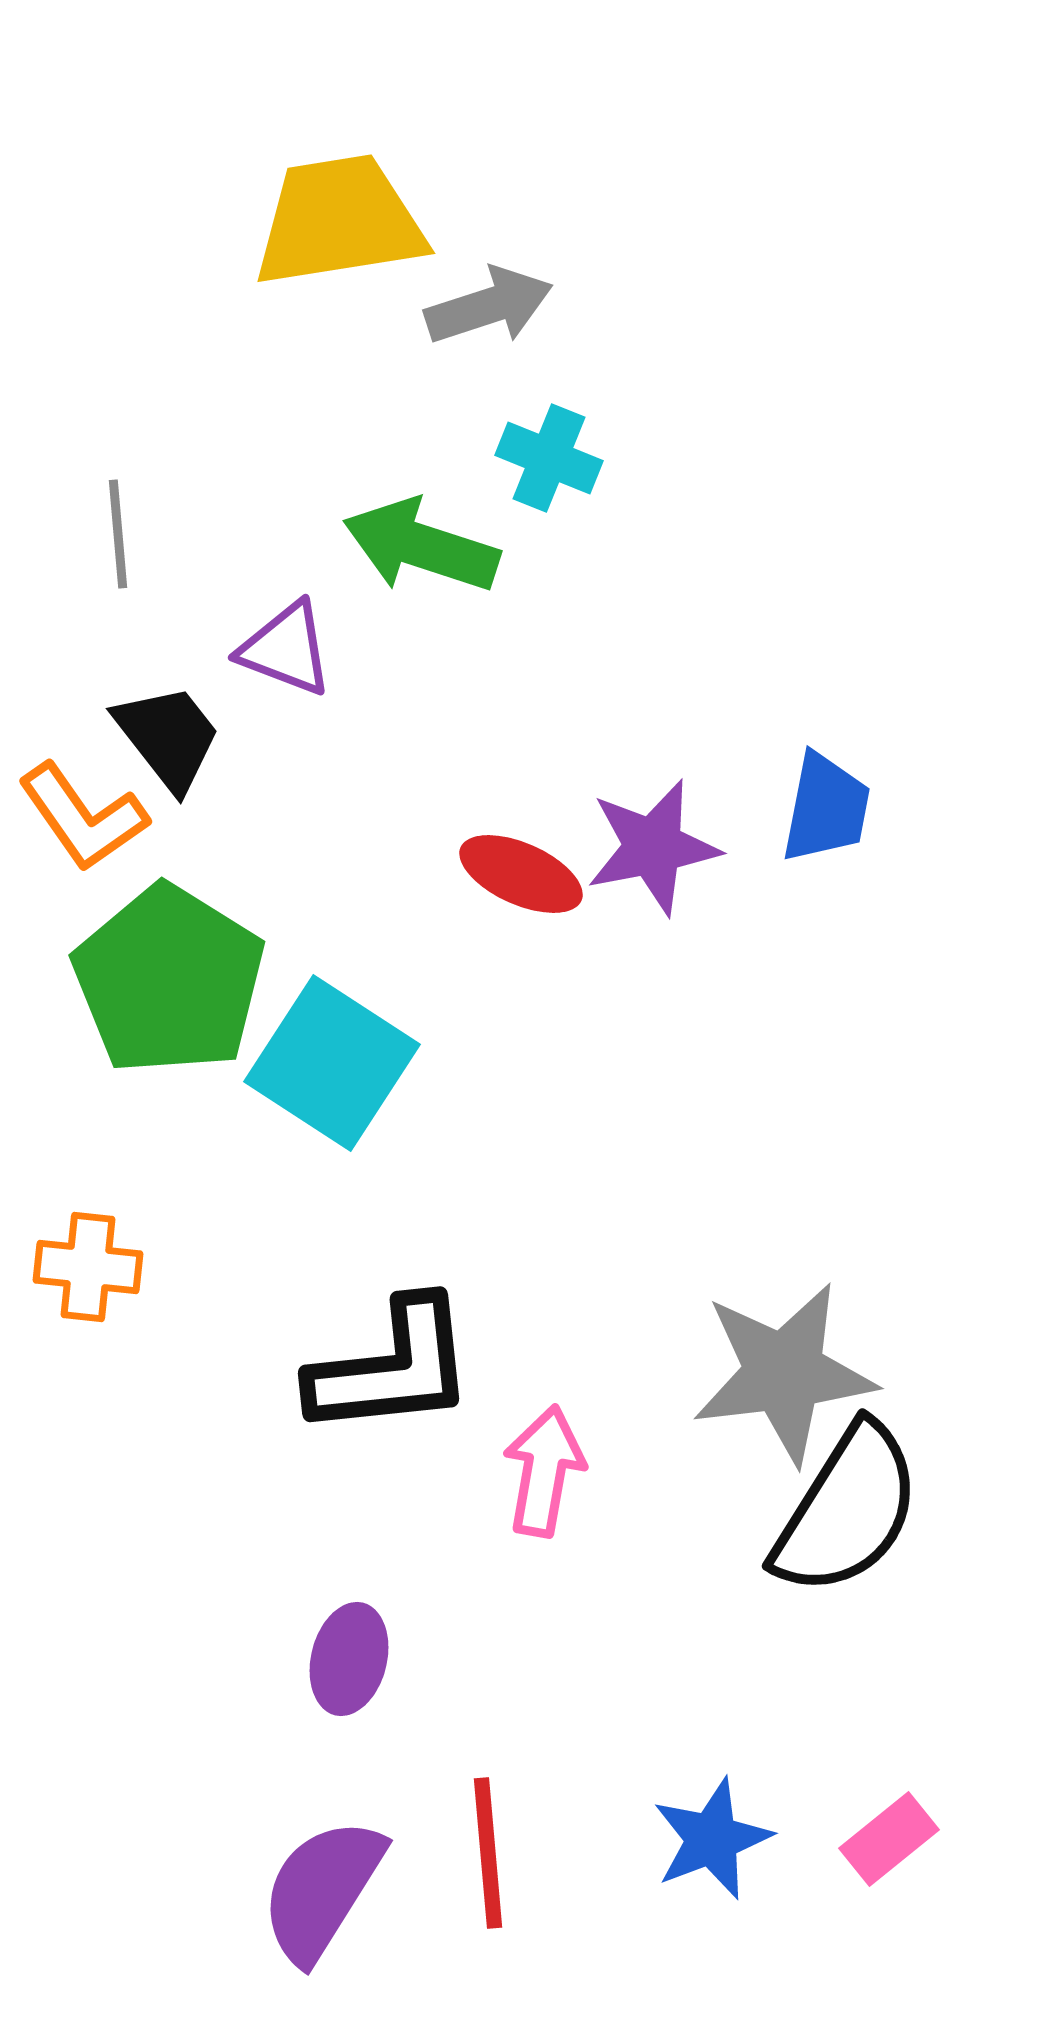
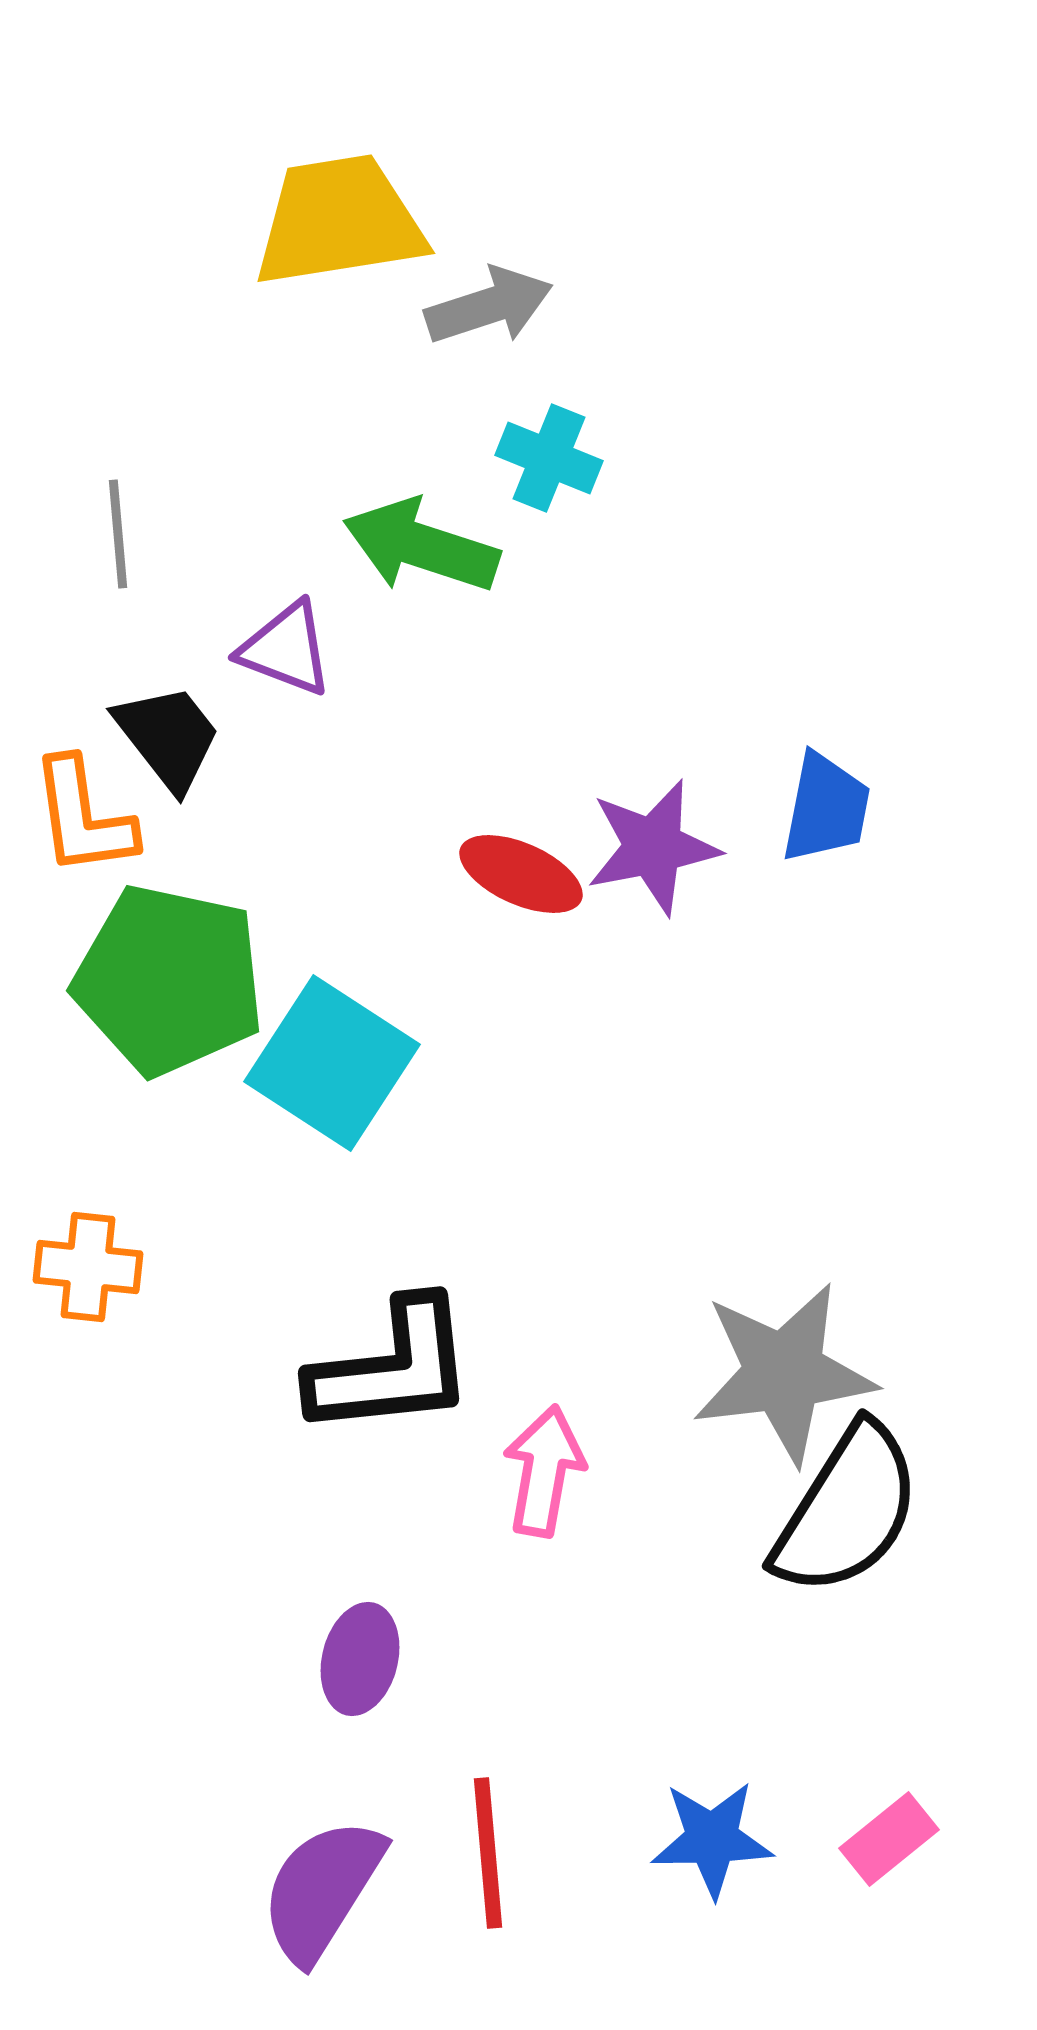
orange L-shape: rotated 27 degrees clockwise
green pentagon: rotated 20 degrees counterclockwise
purple ellipse: moved 11 px right
blue star: rotated 20 degrees clockwise
